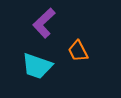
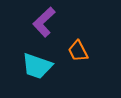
purple L-shape: moved 1 px up
